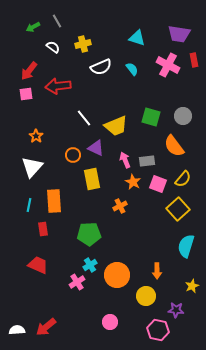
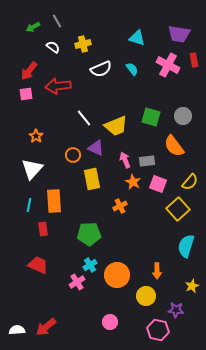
white semicircle at (101, 67): moved 2 px down
white triangle at (32, 167): moved 2 px down
yellow semicircle at (183, 179): moved 7 px right, 3 px down
